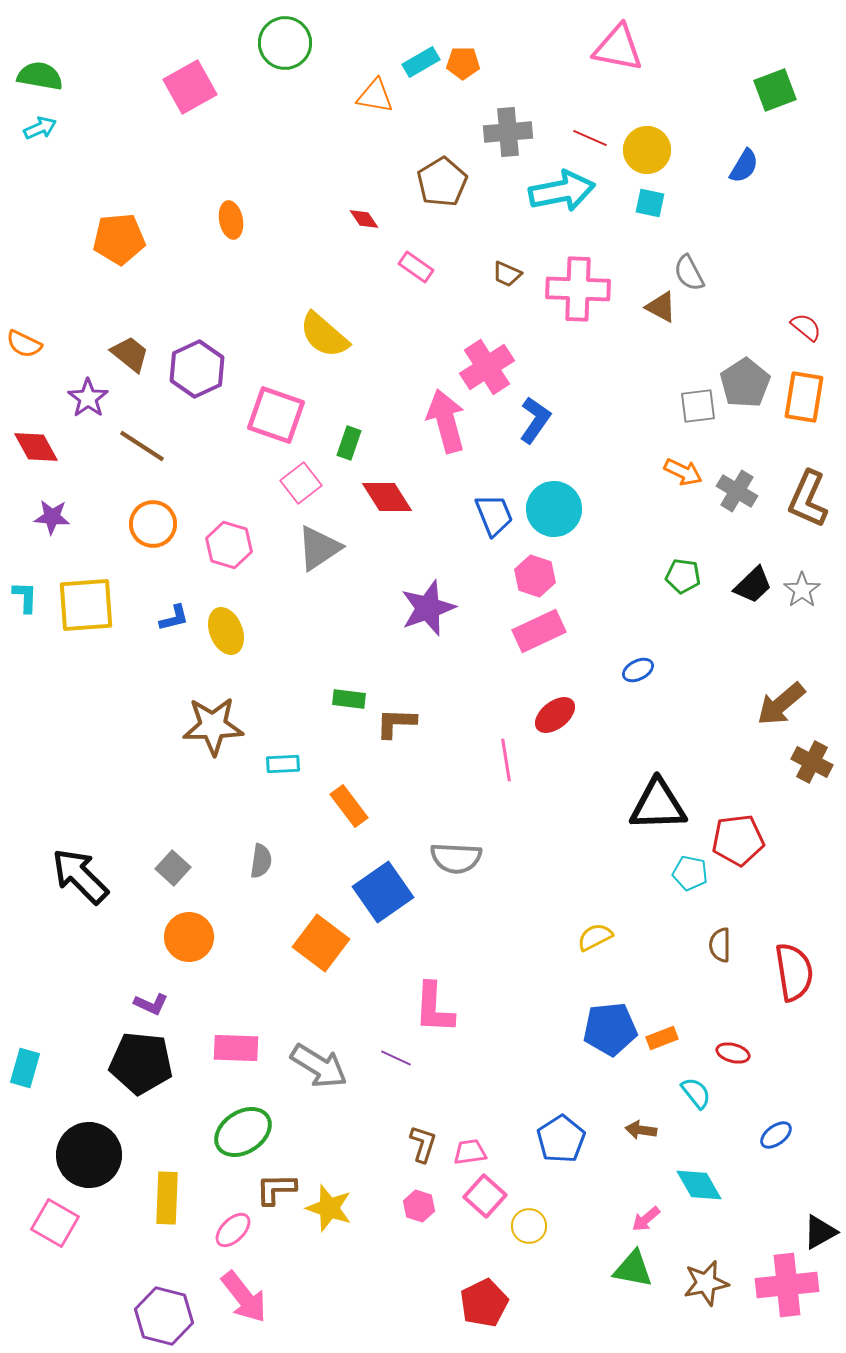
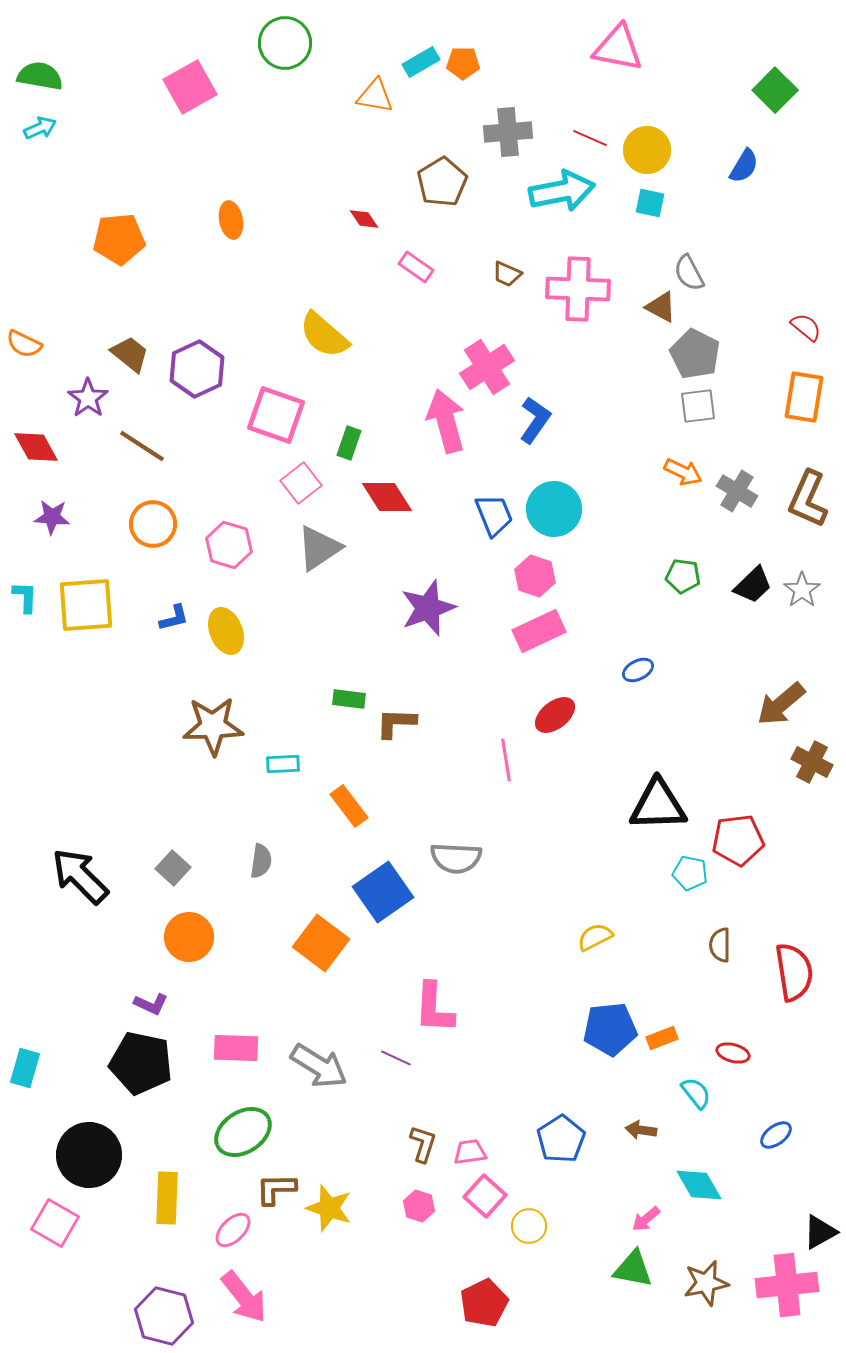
green square at (775, 90): rotated 24 degrees counterclockwise
gray pentagon at (745, 383): moved 50 px left, 29 px up; rotated 12 degrees counterclockwise
black pentagon at (141, 1063): rotated 6 degrees clockwise
